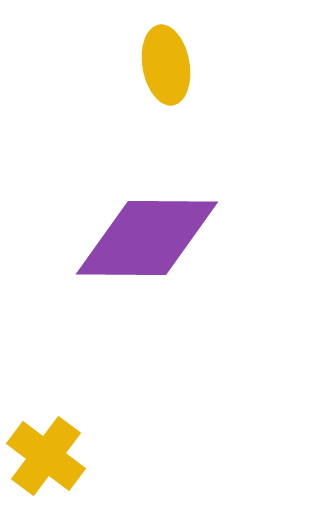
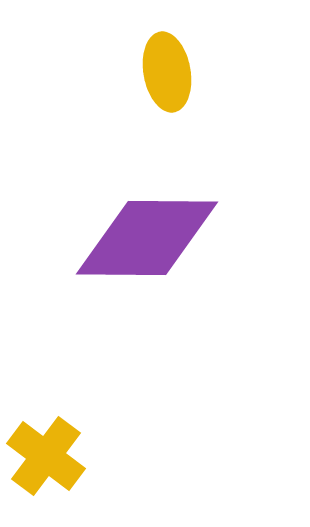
yellow ellipse: moved 1 px right, 7 px down
